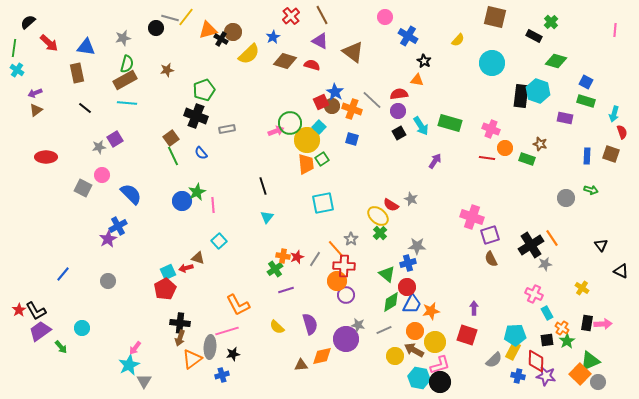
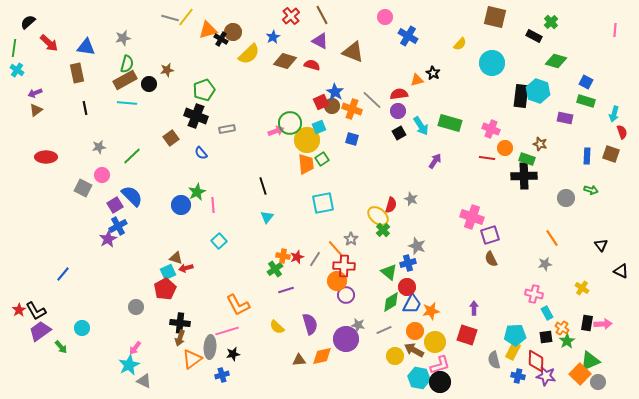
black circle at (156, 28): moved 7 px left, 56 px down
yellow semicircle at (458, 40): moved 2 px right, 4 px down
brown triangle at (353, 52): rotated 15 degrees counterclockwise
black star at (424, 61): moved 9 px right, 12 px down
orange triangle at (417, 80): rotated 24 degrees counterclockwise
black line at (85, 108): rotated 40 degrees clockwise
cyan square at (319, 127): rotated 24 degrees clockwise
purple square at (115, 139): moved 66 px down
green line at (173, 156): moved 41 px left; rotated 72 degrees clockwise
blue semicircle at (131, 194): moved 1 px right, 2 px down
blue circle at (182, 201): moved 1 px left, 4 px down
red semicircle at (391, 205): rotated 105 degrees counterclockwise
green cross at (380, 233): moved 3 px right, 3 px up
black cross at (531, 245): moved 7 px left, 69 px up; rotated 30 degrees clockwise
gray star at (417, 246): rotated 18 degrees clockwise
brown triangle at (198, 258): moved 22 px left
green triangle at (387, 274): moved 2 px right, 2 px up
gray circle at (108, 281): moved 28 px right, 26 px down
pink cross at (534, 294): rotated 12 degrees counterclockwise
black square at (547, 340): moved 1 px left, 3 px up
gray semicircle at (494, 360): rotated 120 degrees clockwise
brown triangle at (301, 365): moved 2 px left, 5 px up
gray triangle at (144, 381): rotated 35 degrees counterclockwise
